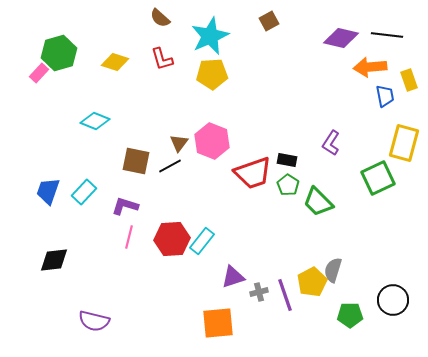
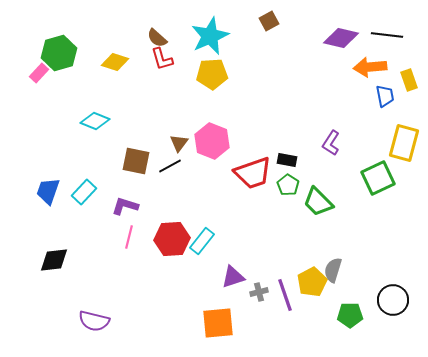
brown semicircle at (160, 18): moved 3 px left, 20 px down
